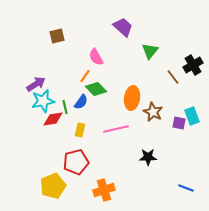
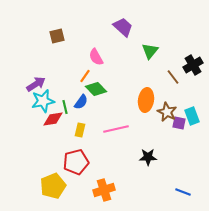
orange ellipse: moved 14 px right, 2 px down
brown star: moved 14 px right
blue line: moved 3 px left, 4 px down
